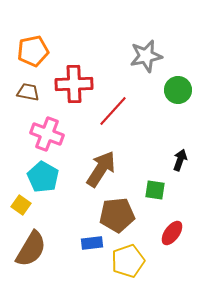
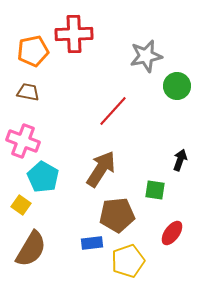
red cross: moved 50 px up
green circle: moved 1 px left, 4 px up
pink cross: moved 24 px left, 7 px down
